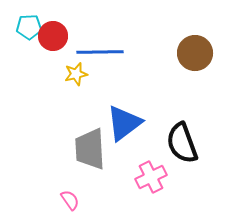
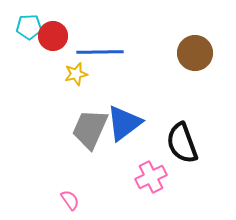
gray trapezoid: moved 20 px up; rotated 27 degrees clockwise
